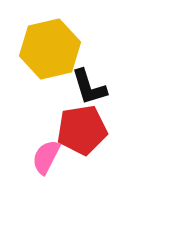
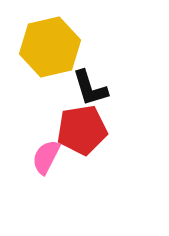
yellow hexagon: moved 2 px up
black L-shape: moved 1 px right, 1 px down
